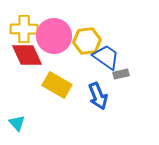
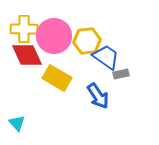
yellow rectangle: moved 7 px up
blue arrow: rotated 12 degrees counterclockwise
